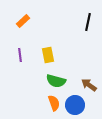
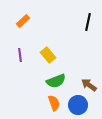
yellow rectangle: rotated 28 degrees counterclockwise
green semicircle: rotated 36 degrees counterclockwise
blue circle: moved 3 px right
